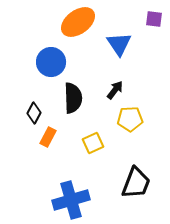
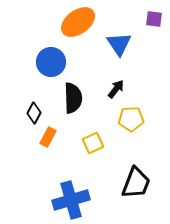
black arrow: moved 1 px right, 1 px up
yellow pentagon: moved 1 px right
